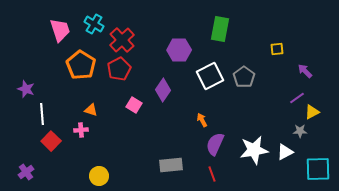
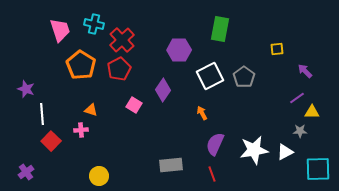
cyan cross: rotated 18 degrees counterclockwise
yellow triangle: rotated 28 degrees clockwise
orange arrow: moved 7 px up
